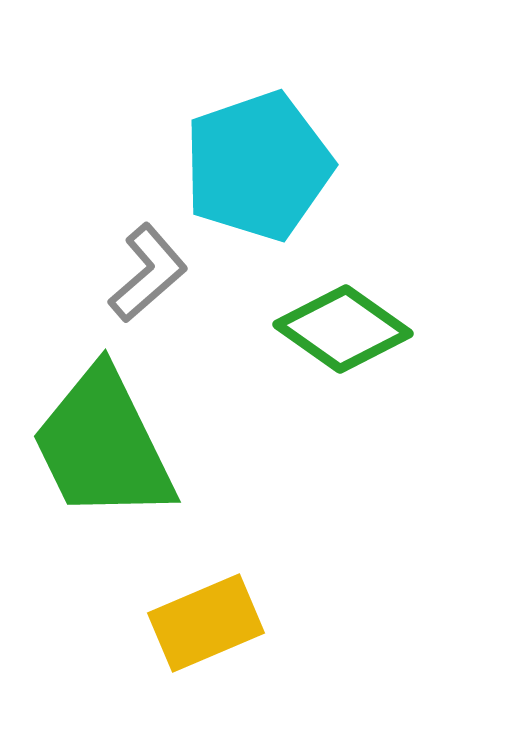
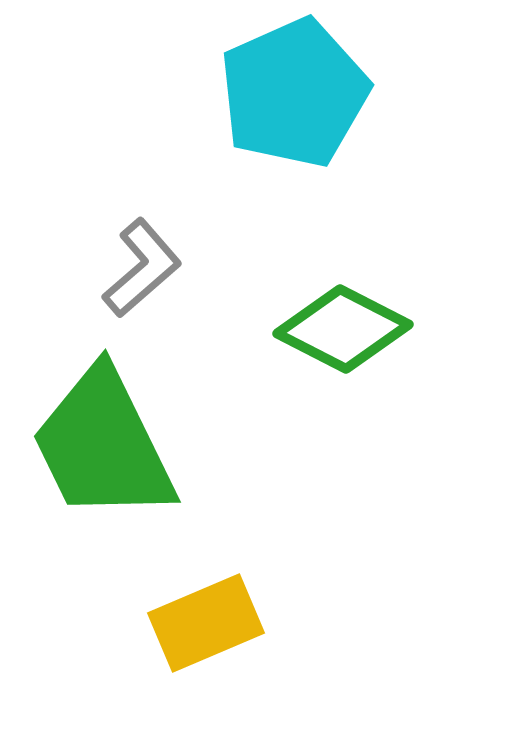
cyan pentagon: moved 36 px right, 73 px up; rotated 5 degrees counterclockwise
gray L-shape: moved 6 px left, 5 px up
green diamond: rotated 8 degrees counterclockwise
